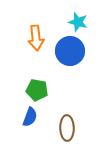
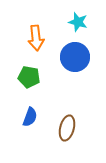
blue circle: moved 5 px right, 6 px down
green pentagon: moved 8 px left, 13 px up
brown ellipse: rotated 15 degrees clockwise
